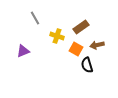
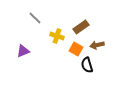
gray line: rotated 16 degrees counterclockwise
